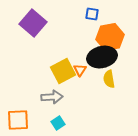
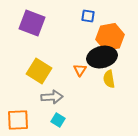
blue square: moved 4 px left, 2 px down
purple square: moved 1 px left; rotated 20 degrees counterclockwise
yellow square: moved 24 px left; rotated 30 degrees counterclockwise
cyan square: moved 3 px up; rotated 24 degrees counterclockwise
